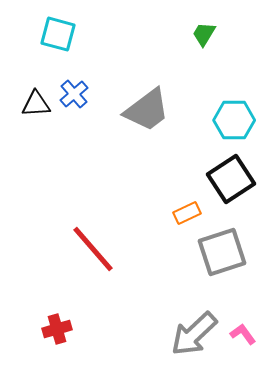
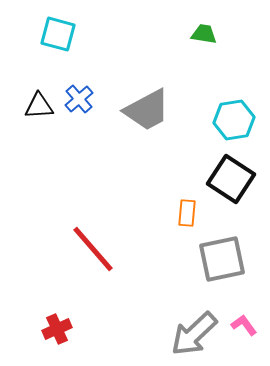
green trapezoid: rotated 68 degrees clockwise
blue cross: moved 5 px right, 5 px down
black triangle: moved 3 px right, 2 px down
gray trapezoid: rotated 9 degrees clockwise
cyan hexagon: rotated 9 degrees counterclockwise
black square: rotated 24 degrees counterclockwise
orange rectangle: rotated 60 degrees counterclockwise
gray square: moved 7 px down; rotated 6 degrees clockwise
red cross: rotated 8 degrees counterclockwise
pink L-shape: moved 1 px right, 9 px up
